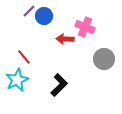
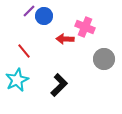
red line: moved 6 px up
